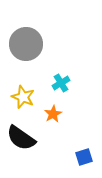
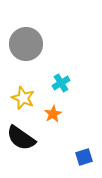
yellow star: moved 1 px down
